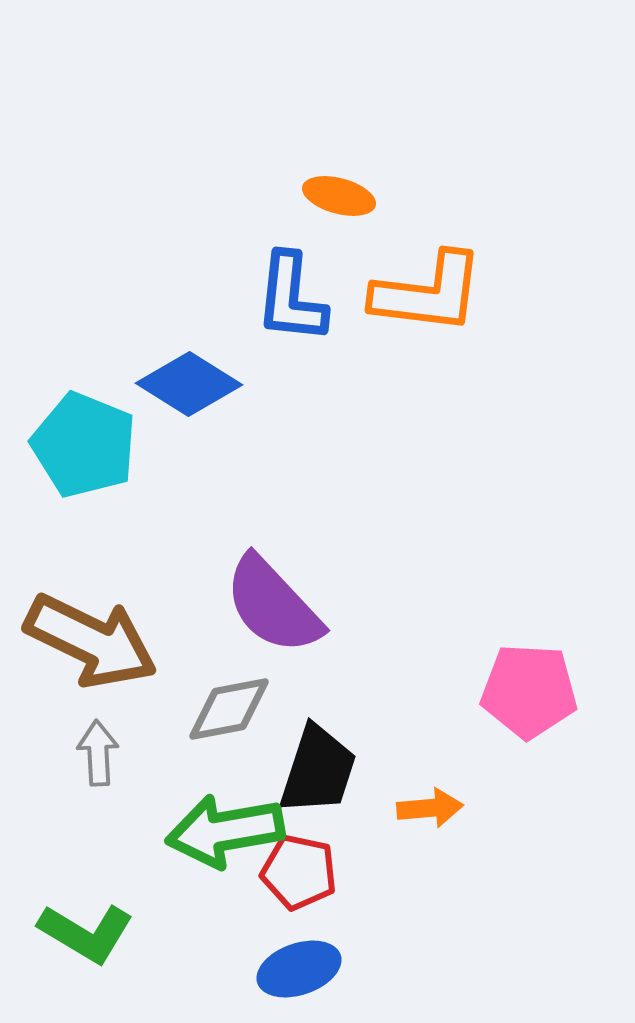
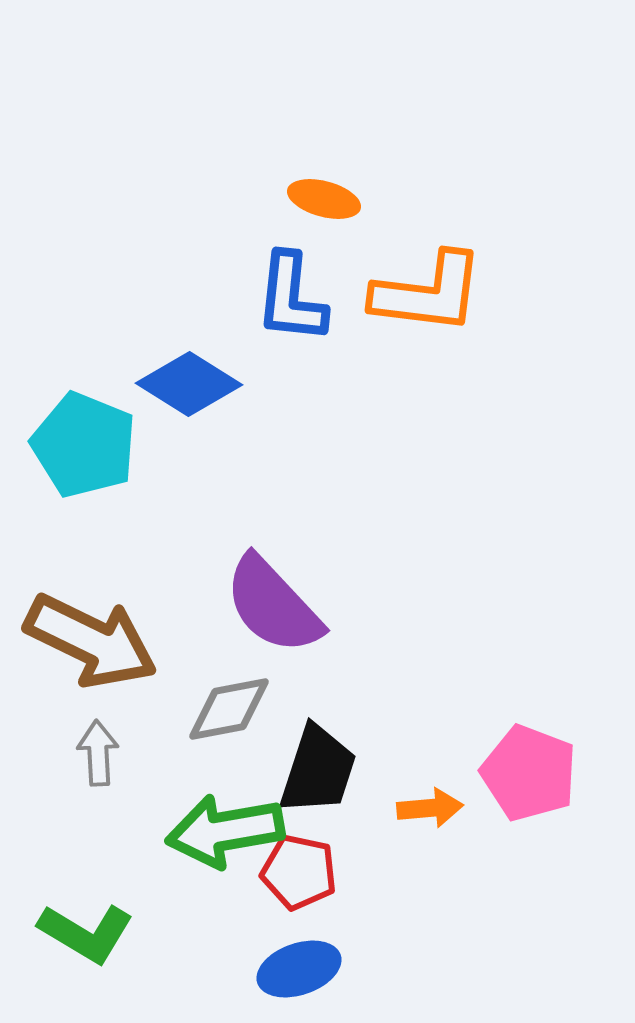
orange ellipse: moved 15 px left, 3 px down
pink pentagon: moved 82 px down; rotated 18 degrees clockwise
